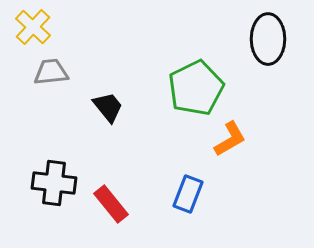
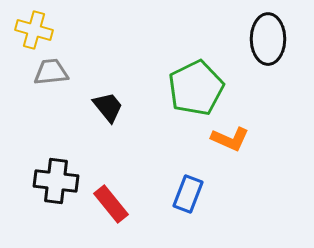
yellow cross: moved 1 px right, 3 px down; rotated 27 degrees counterclockwise
orange L-shape: rotated 54 degrees clockwise
black cross: moved 2 px right, 2 px up
